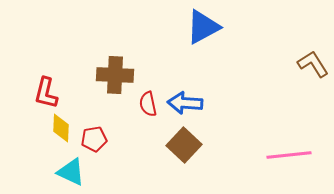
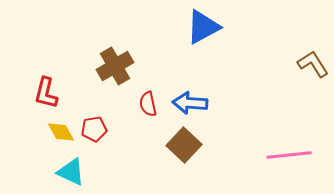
brown cross: moved 9 px up; rotated 33 degrees counterclockwise
blue arrow: moved 5 px right
yellow diamond: moved 4 px down; rotated 32 degrees counterclockwise
red pentagon: moved 10 px up
